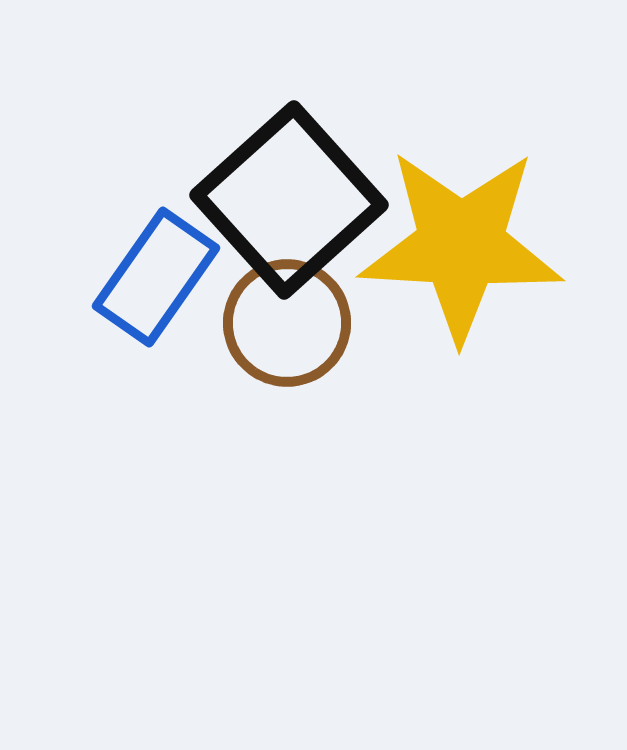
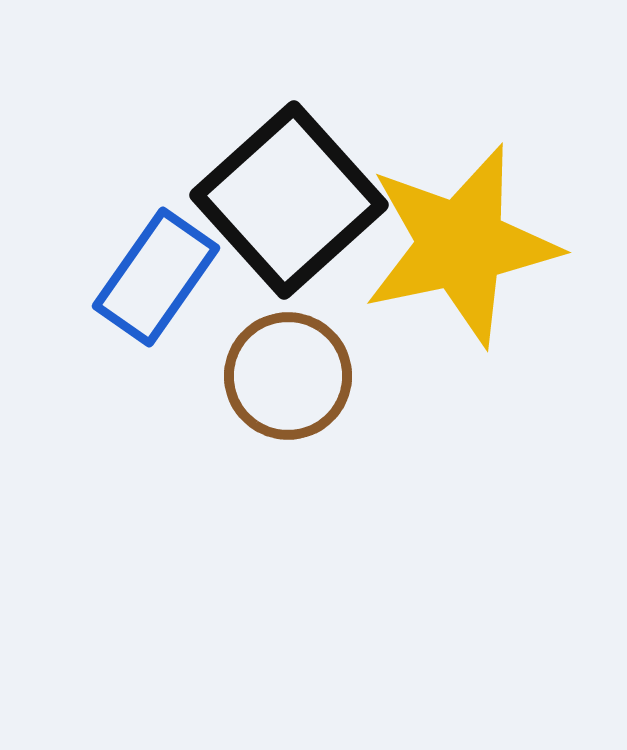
yellow star: rotated 15 degrees counterclockwise
brown circle: moved 1 px right, 53 px down
